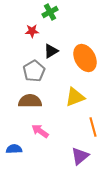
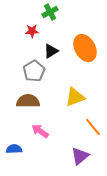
orange ellipse: moved 10 px up
brown semicircle: moved 2 px left
orange line: rotated 24 degrees counterclockwise
